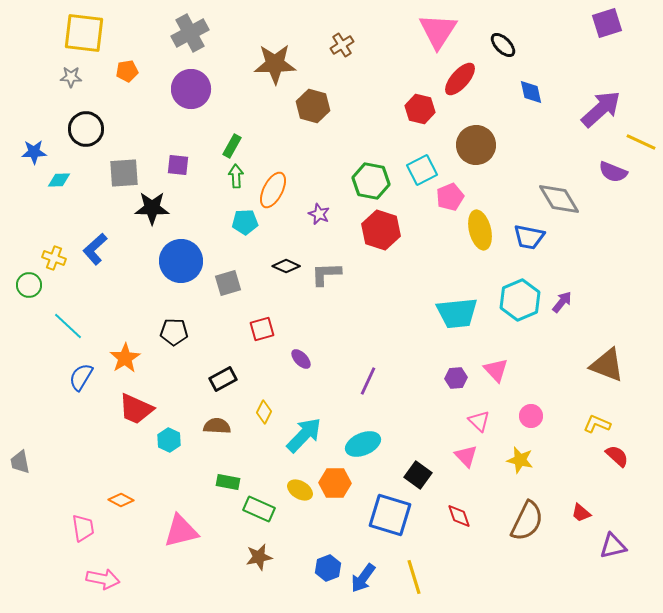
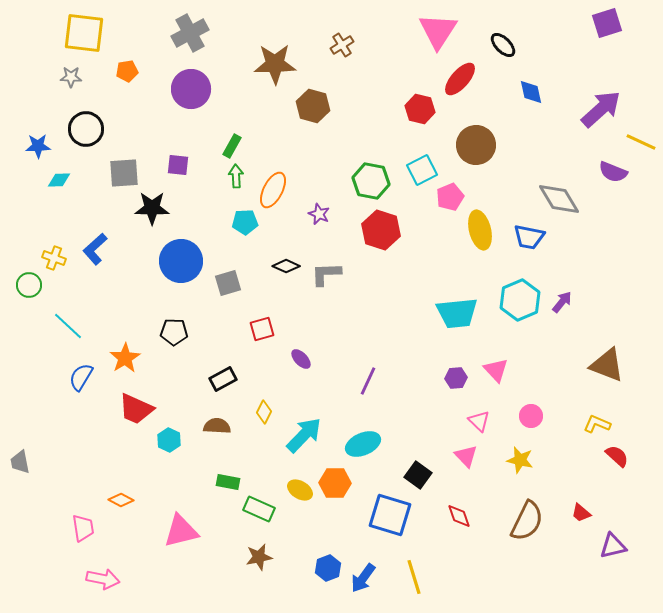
blue star at (34, 152): moved 4 px right, 6 px up
